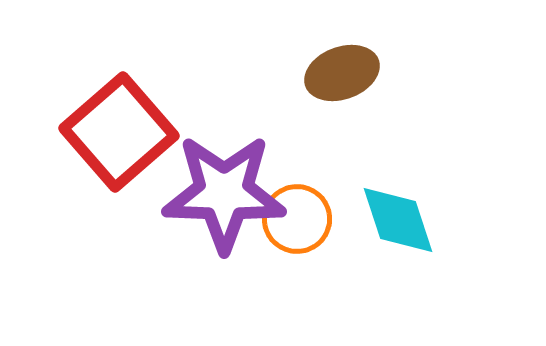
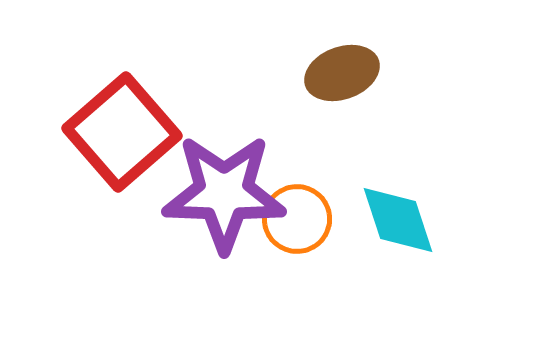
red square: moved 3 px right
